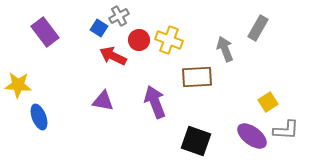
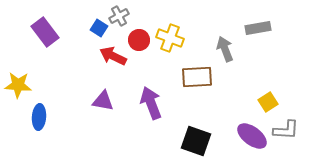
gray rectangle: rotated 50 degrees clockwise
yellow cross: moved 1 px right, 2 px up
purple arrow: moved 4 px left, 1 px down
blue ellipse: rotated 25 degrees clockwise
